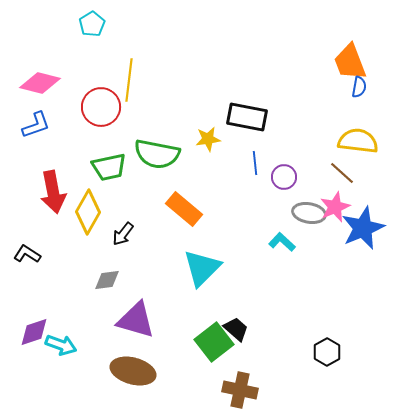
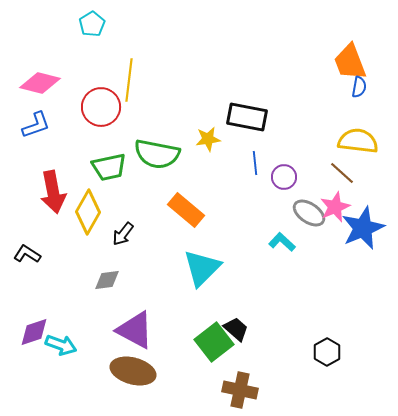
orange rectangle: moved 2 px right, 1 px down
gray ellipse: rotated 24 degrees clockwise
purple triangle: moved 1 px left, 10 px down; rotated 12 degrees clockwise
